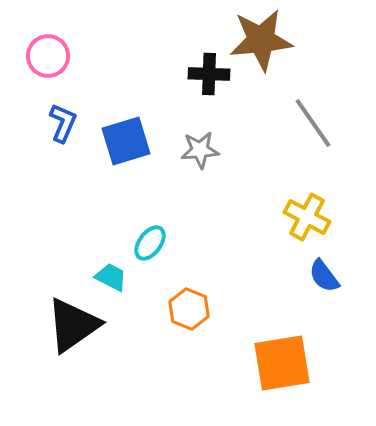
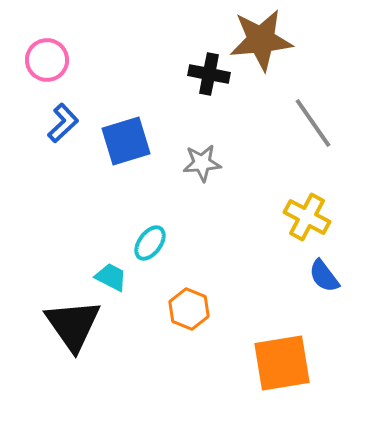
pink circle: moved 1 px left, 4 px down
black cross: rotated 9 degrees clockwise
blue L-shape: rotated 24 degrees clockwise
gray star: moved 2 px right, 13 px down
black triangle: rotated 30 degrees counterclockwise
